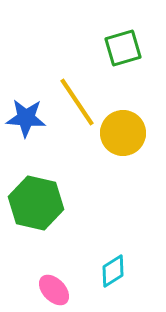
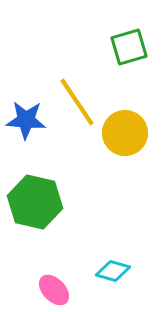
green square: moved 6 px right, 1 px up
blue star: moved 2 px down
yellow circle: moved 2 px right
green hexagon: moved 1 px left, 1 px up
cyan diamond: rotated 48 degrees clockwise
